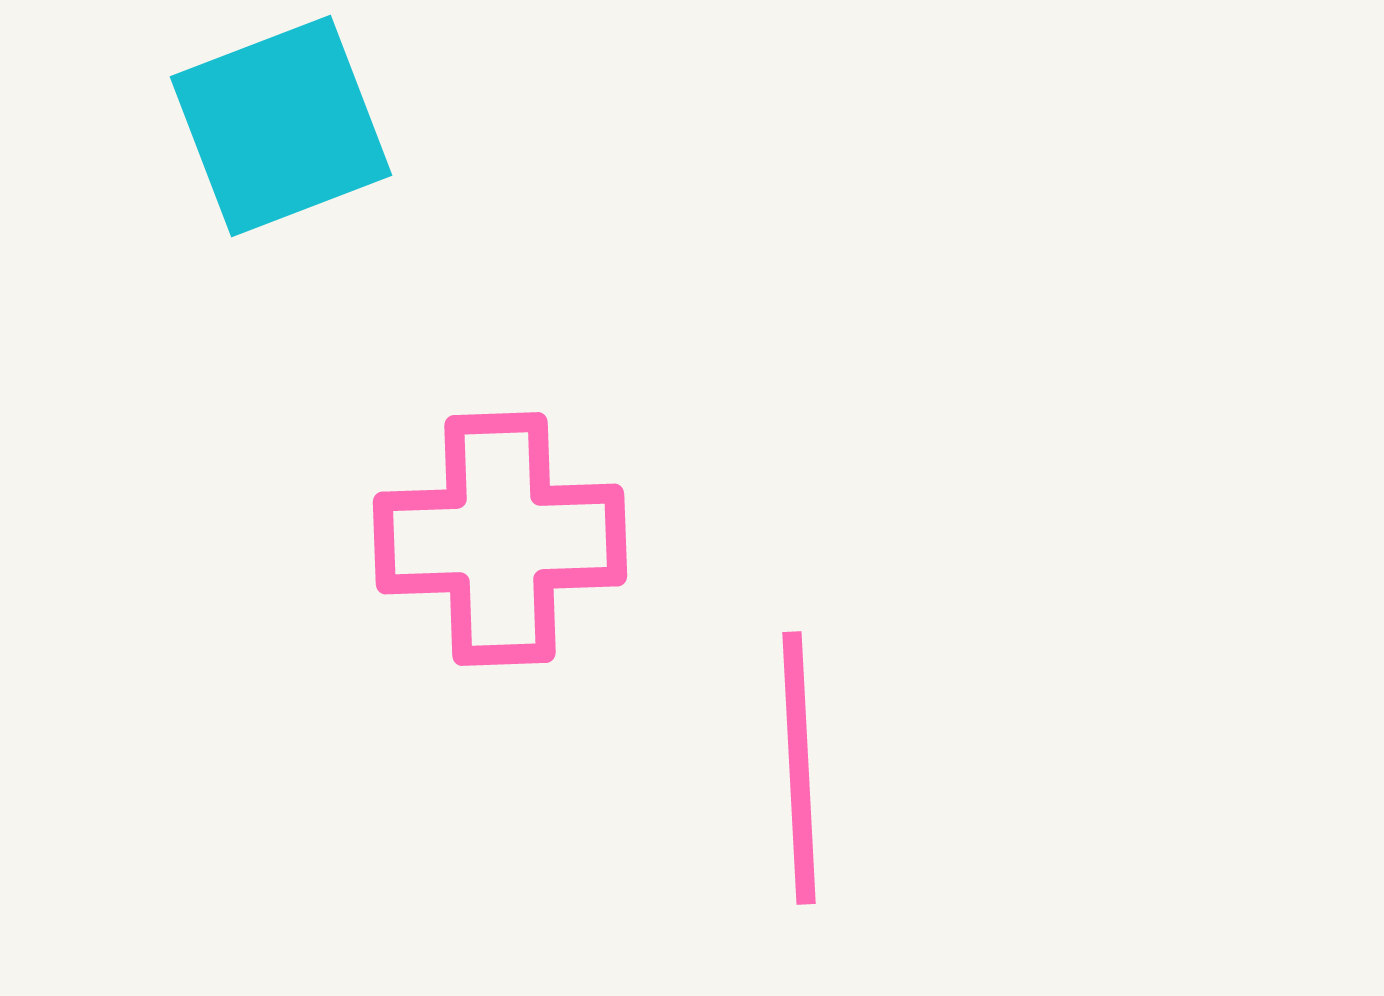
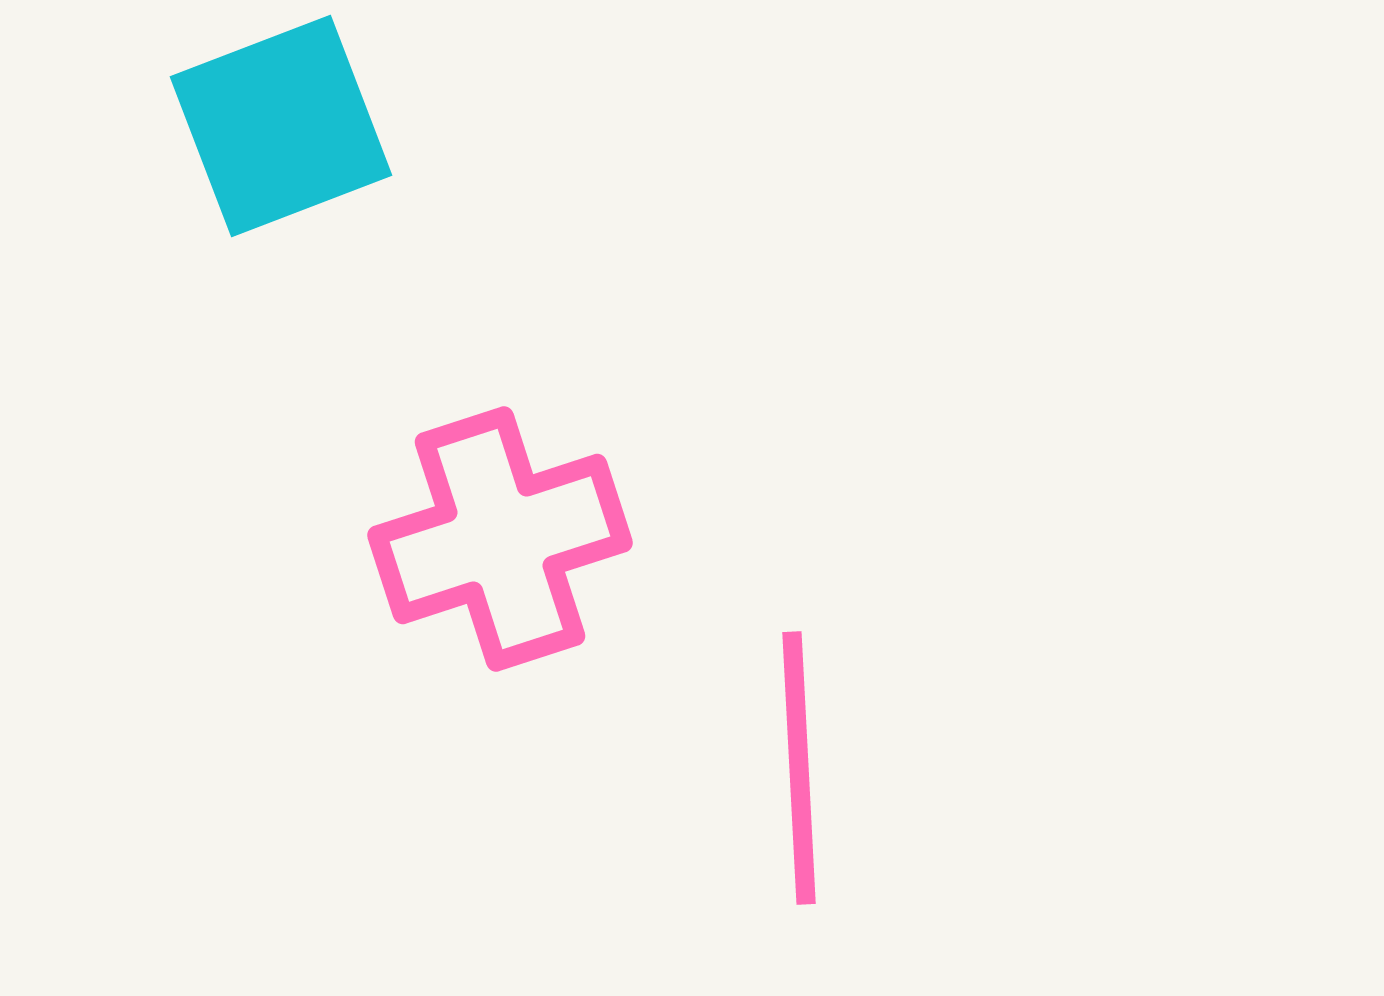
pink cross: rotated 16 degrees counterclockwise
